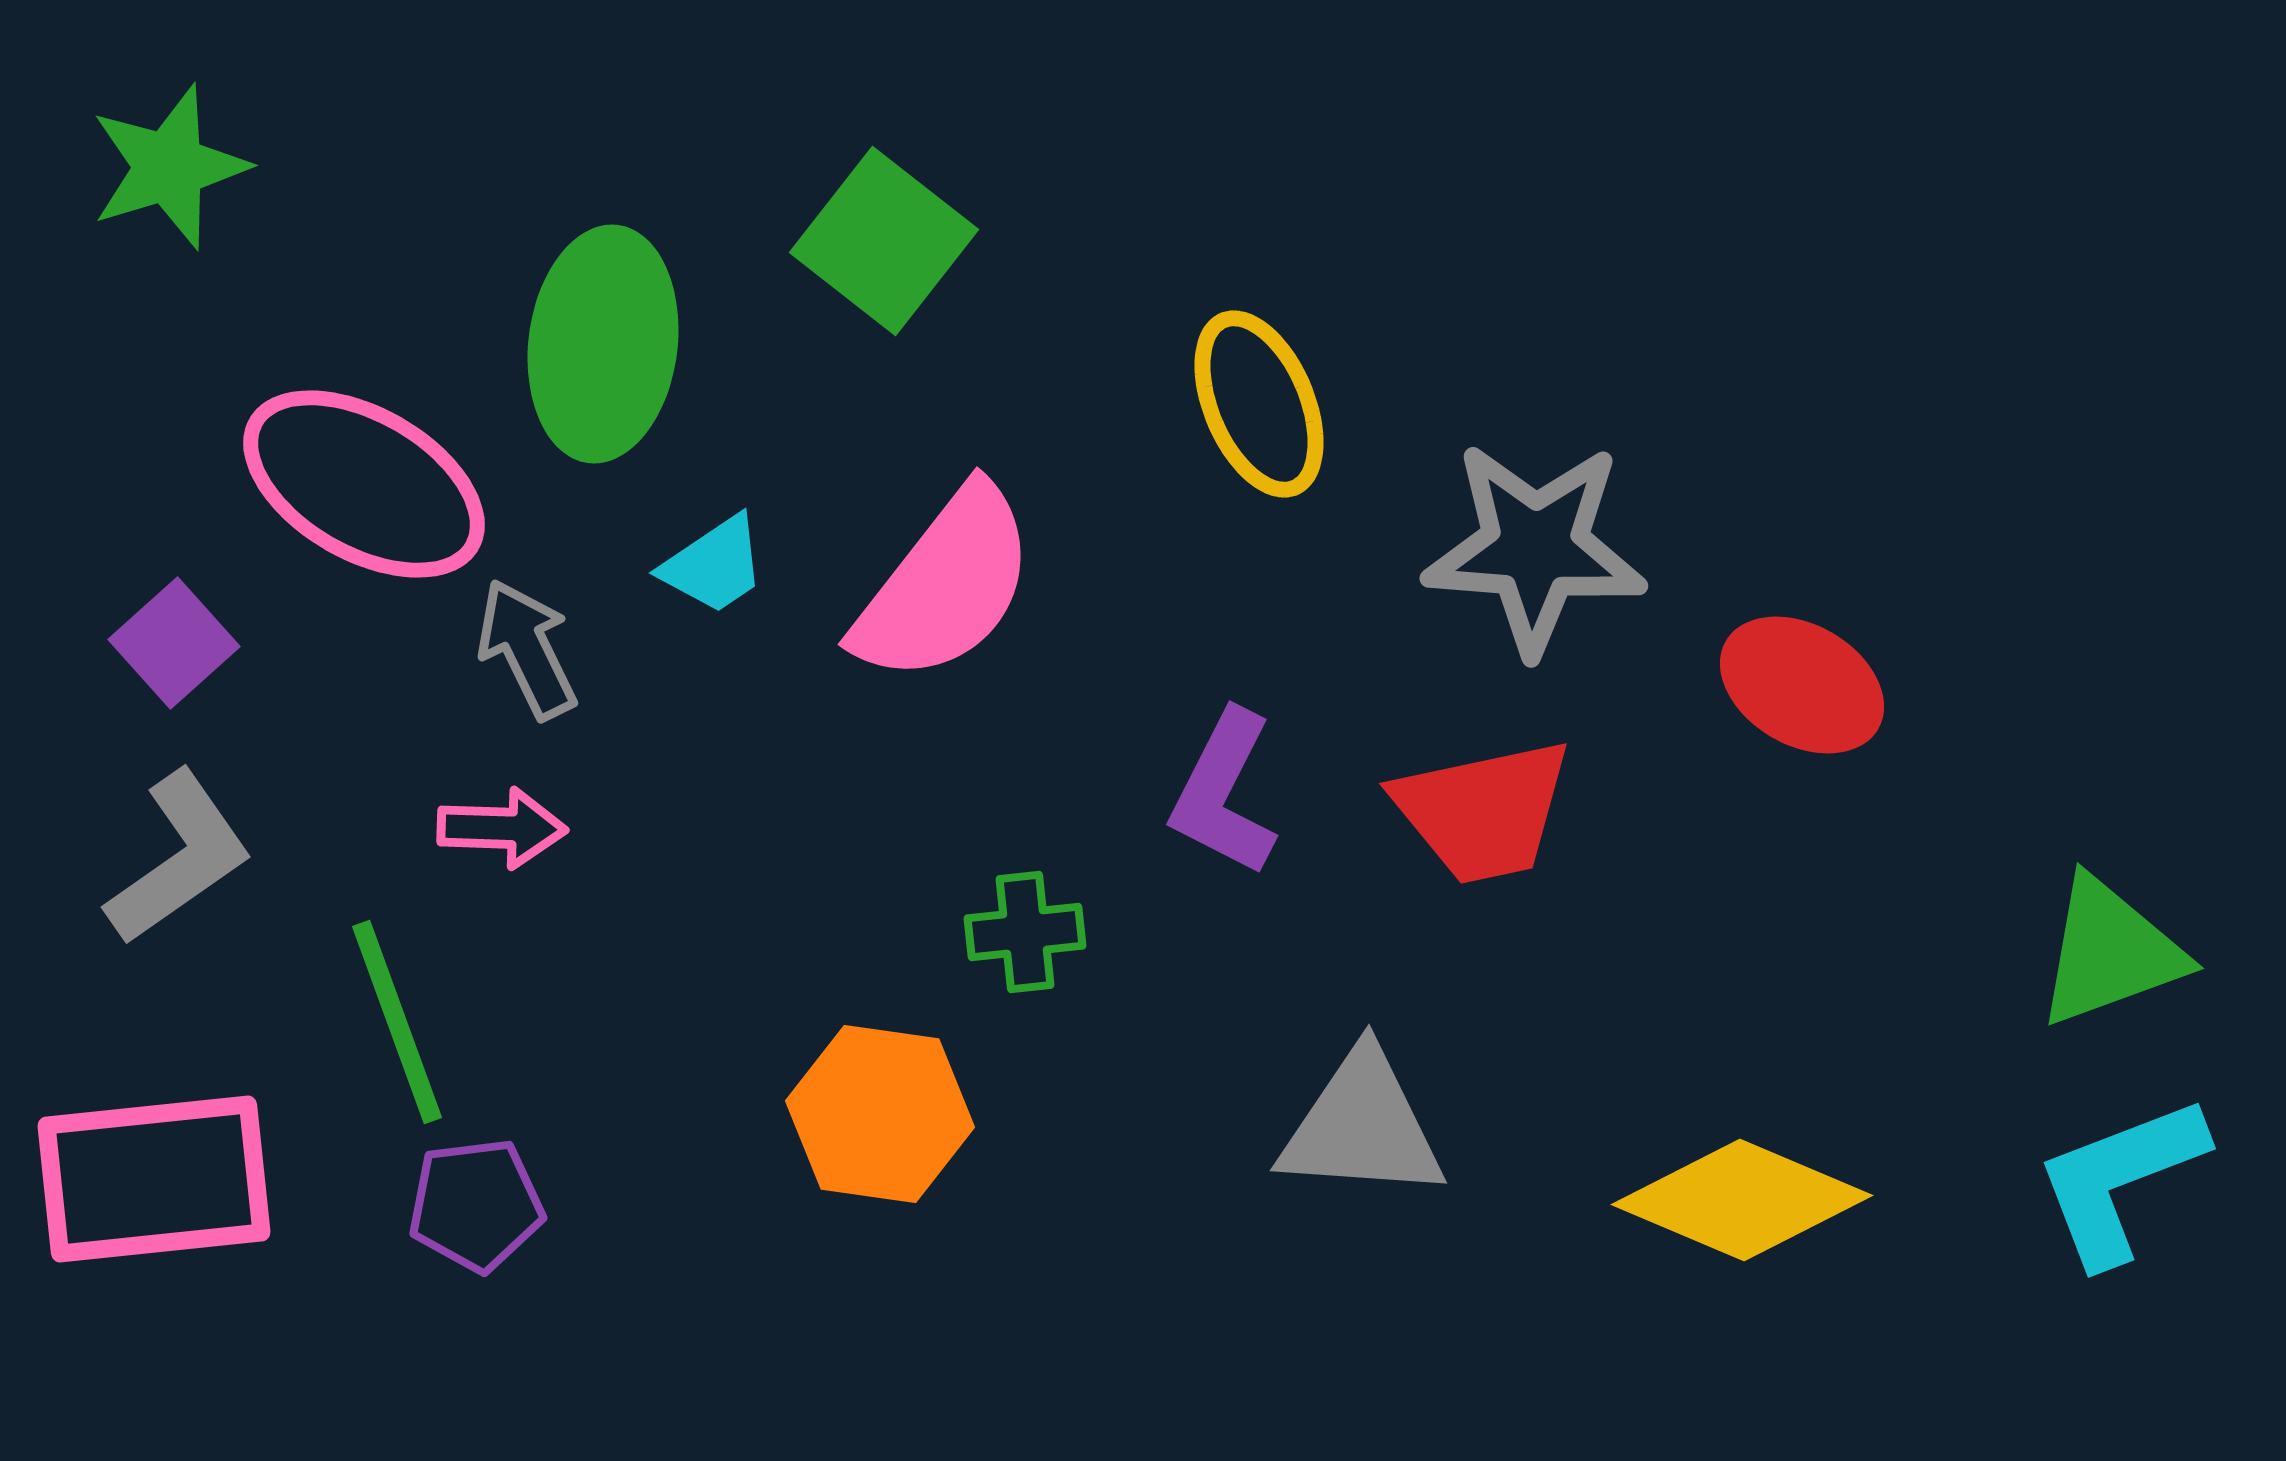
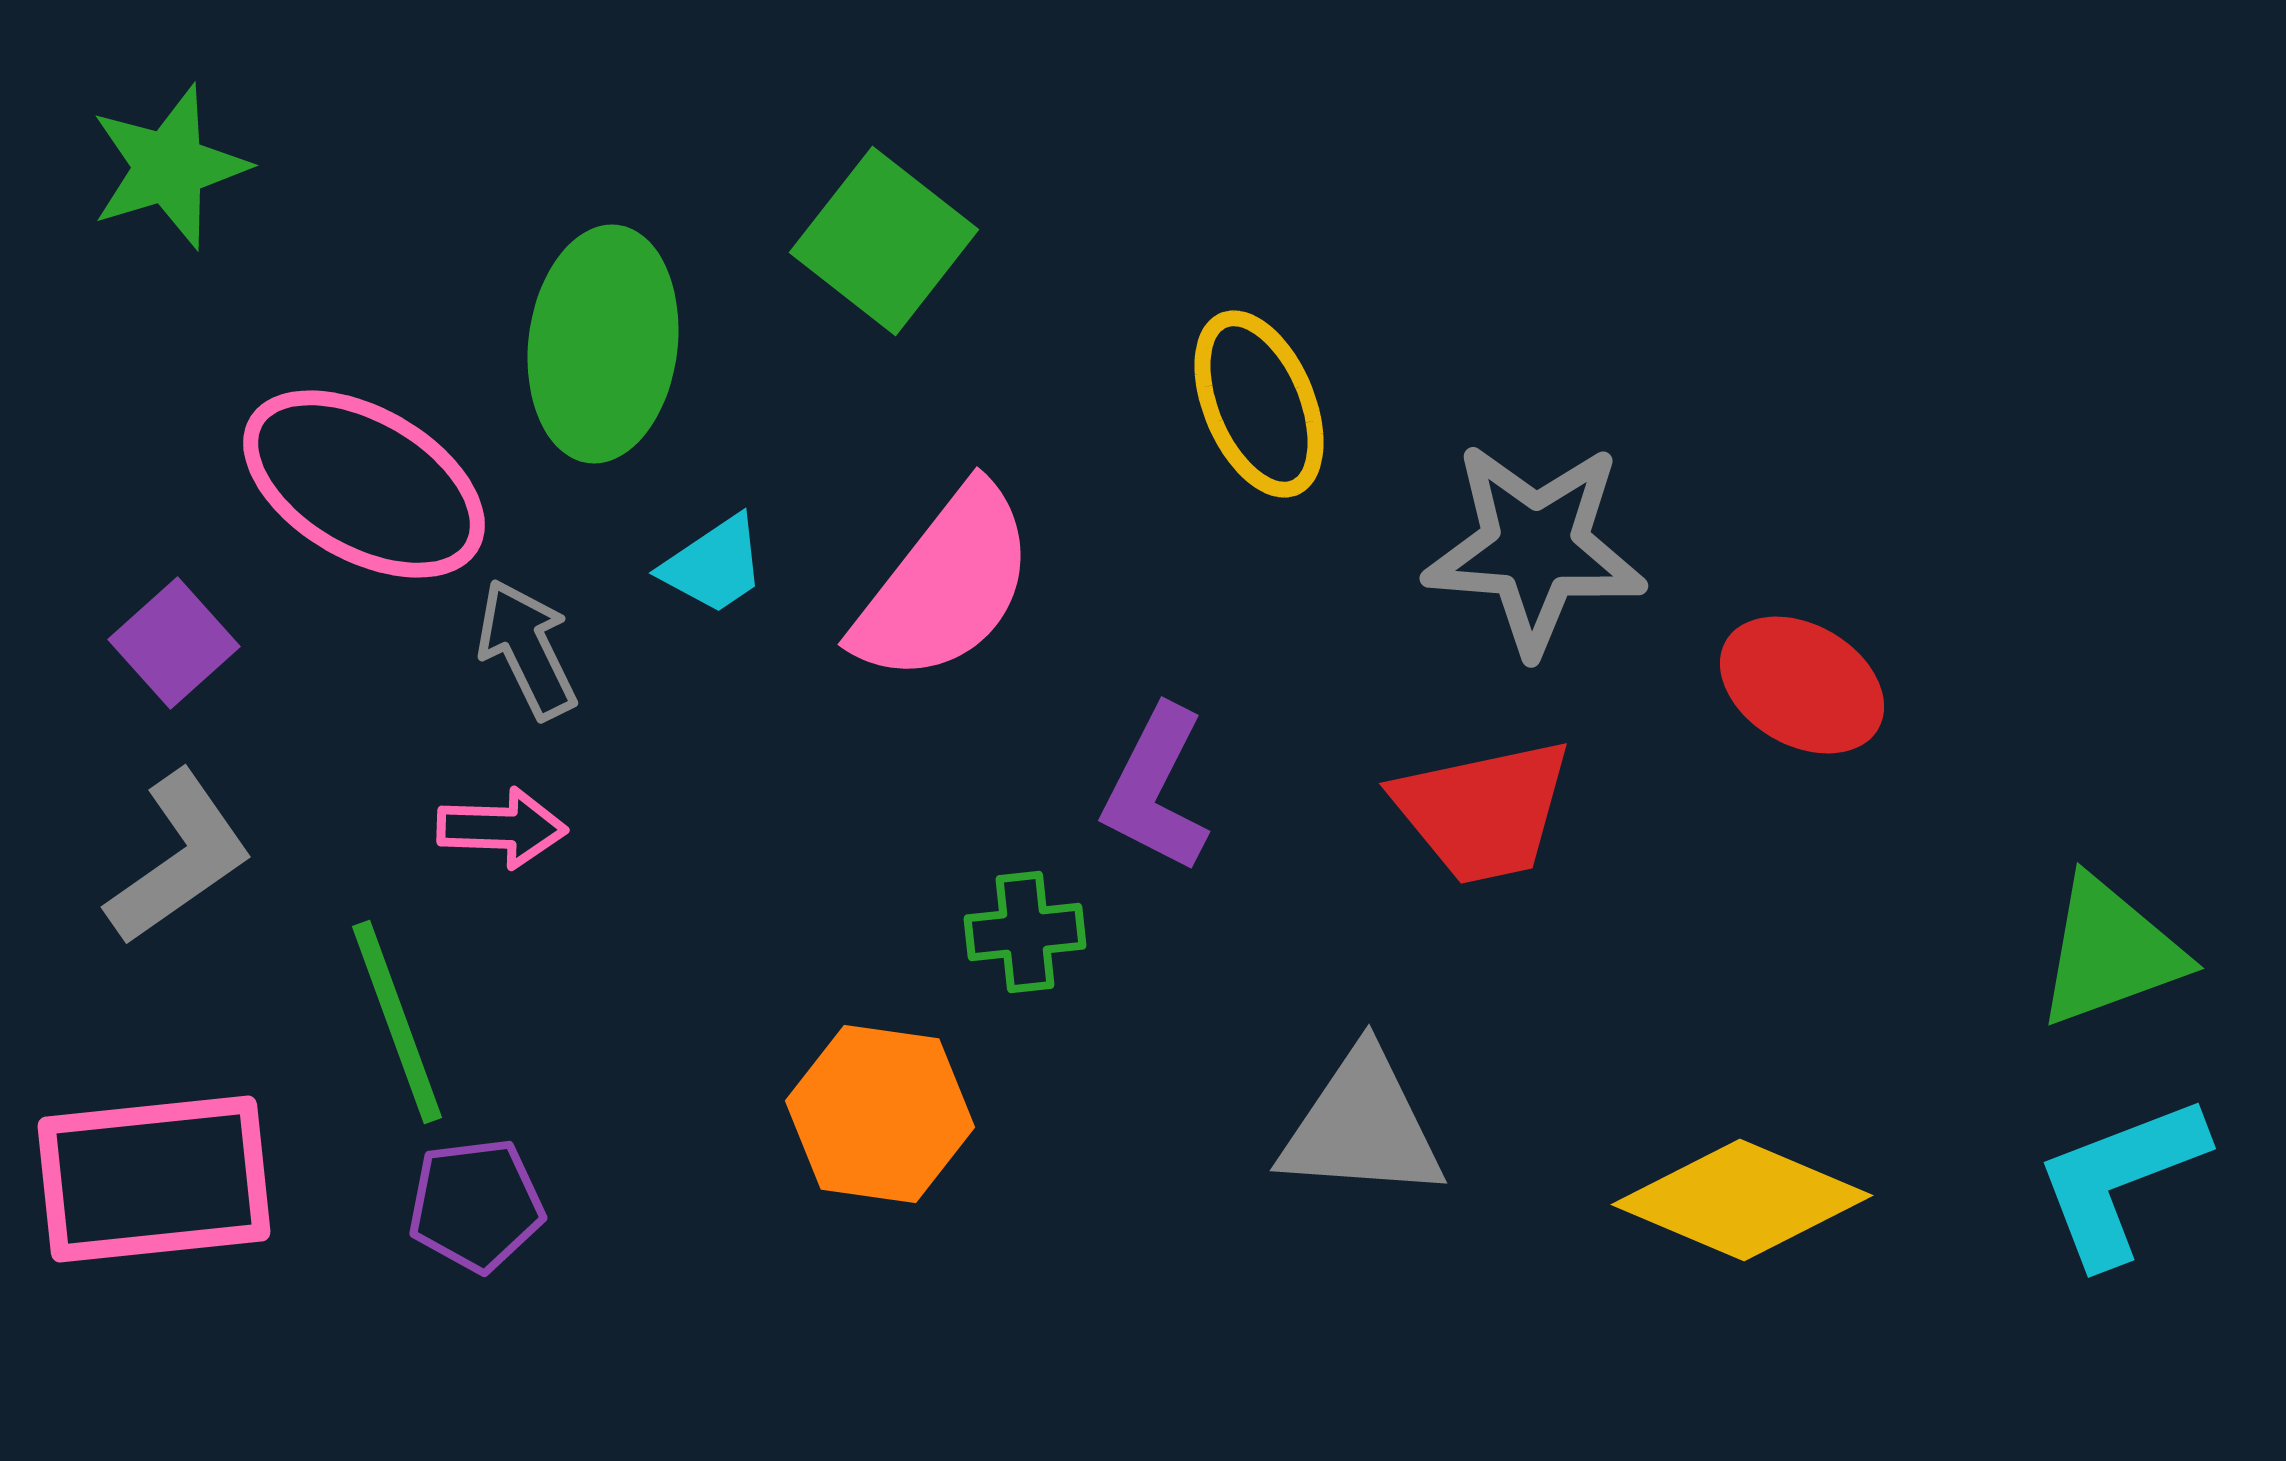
purple L-shape: moved 68 px left, 4 px up
